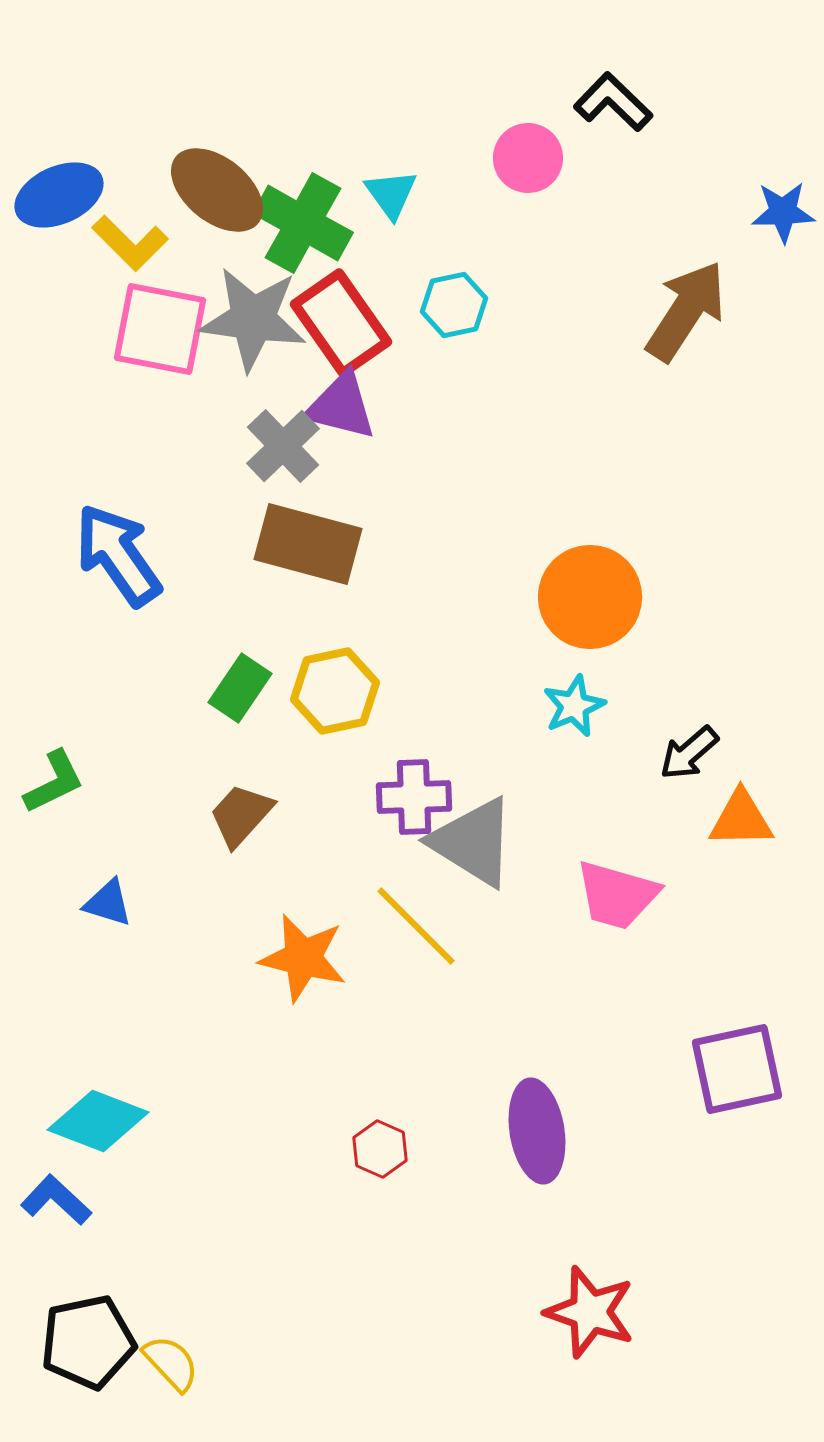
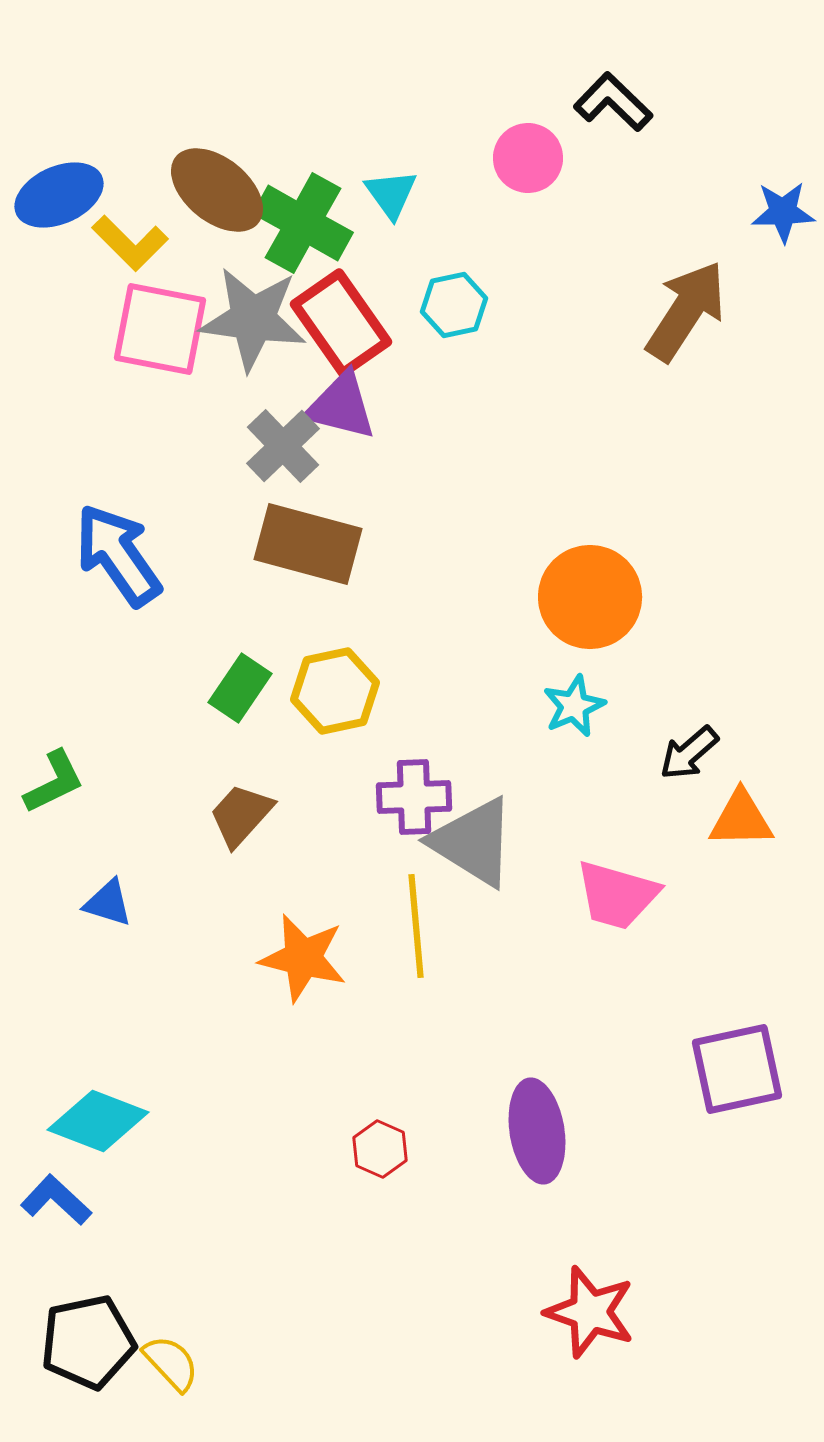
yellow line: rotated 40 degrees clockwise
